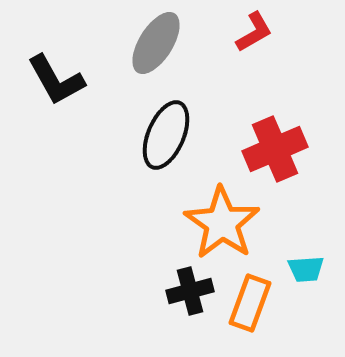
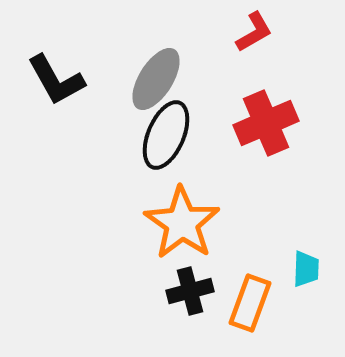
gray ellipse: moved 36 px down
red cross: moved 9 px left, 26 px up
orange star: moved 40 px left
cyan trapezoid: rotated 84 degrees counterclockwise
